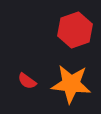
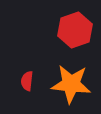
red semicircle: rotated 60 degrees clockwise
